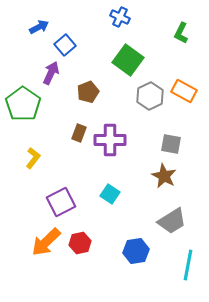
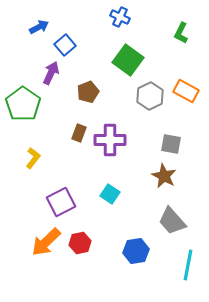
orange rectangle: moved 2 px right
gray trapezoid: rotated 80 degrees clockwise
